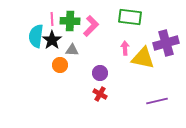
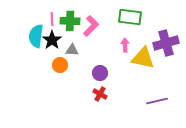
pink arrow: moved 3 px up
